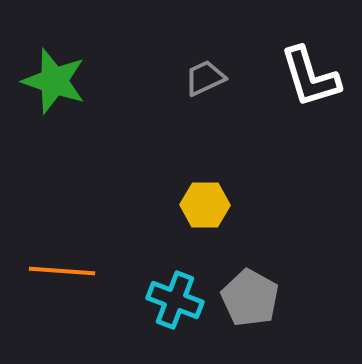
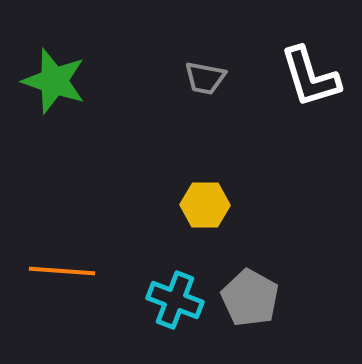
gray trapezoid: rotated 144 degrees counterclockwise
